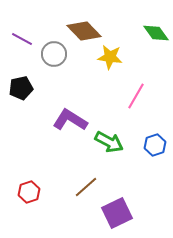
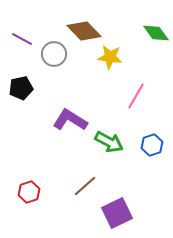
blue hexagon: moved 3 px left
brown line: moved 1 px left, 1 px up
